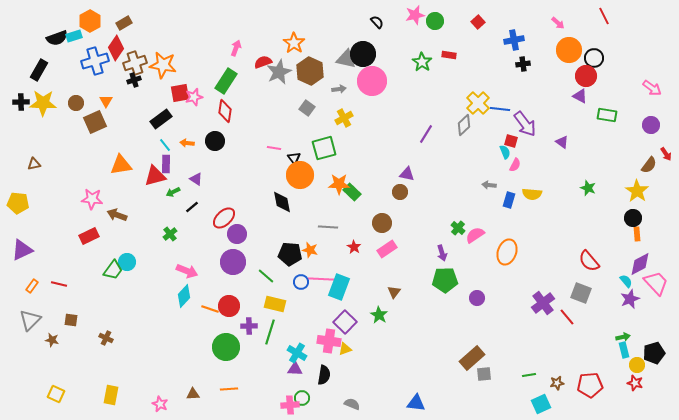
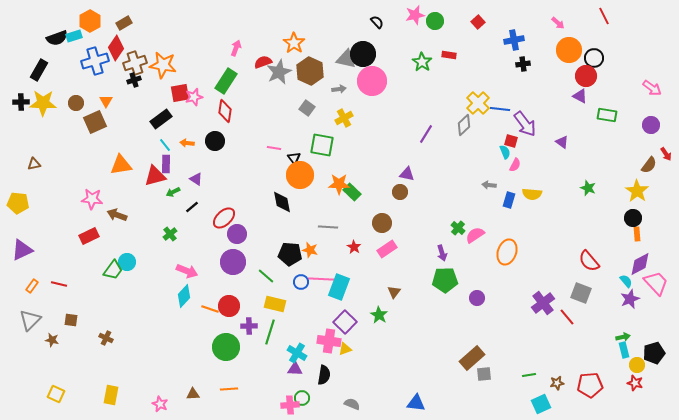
green square at (324, 148): moved 2 px left, 3 px up; rotated 25 degrees clockwise
